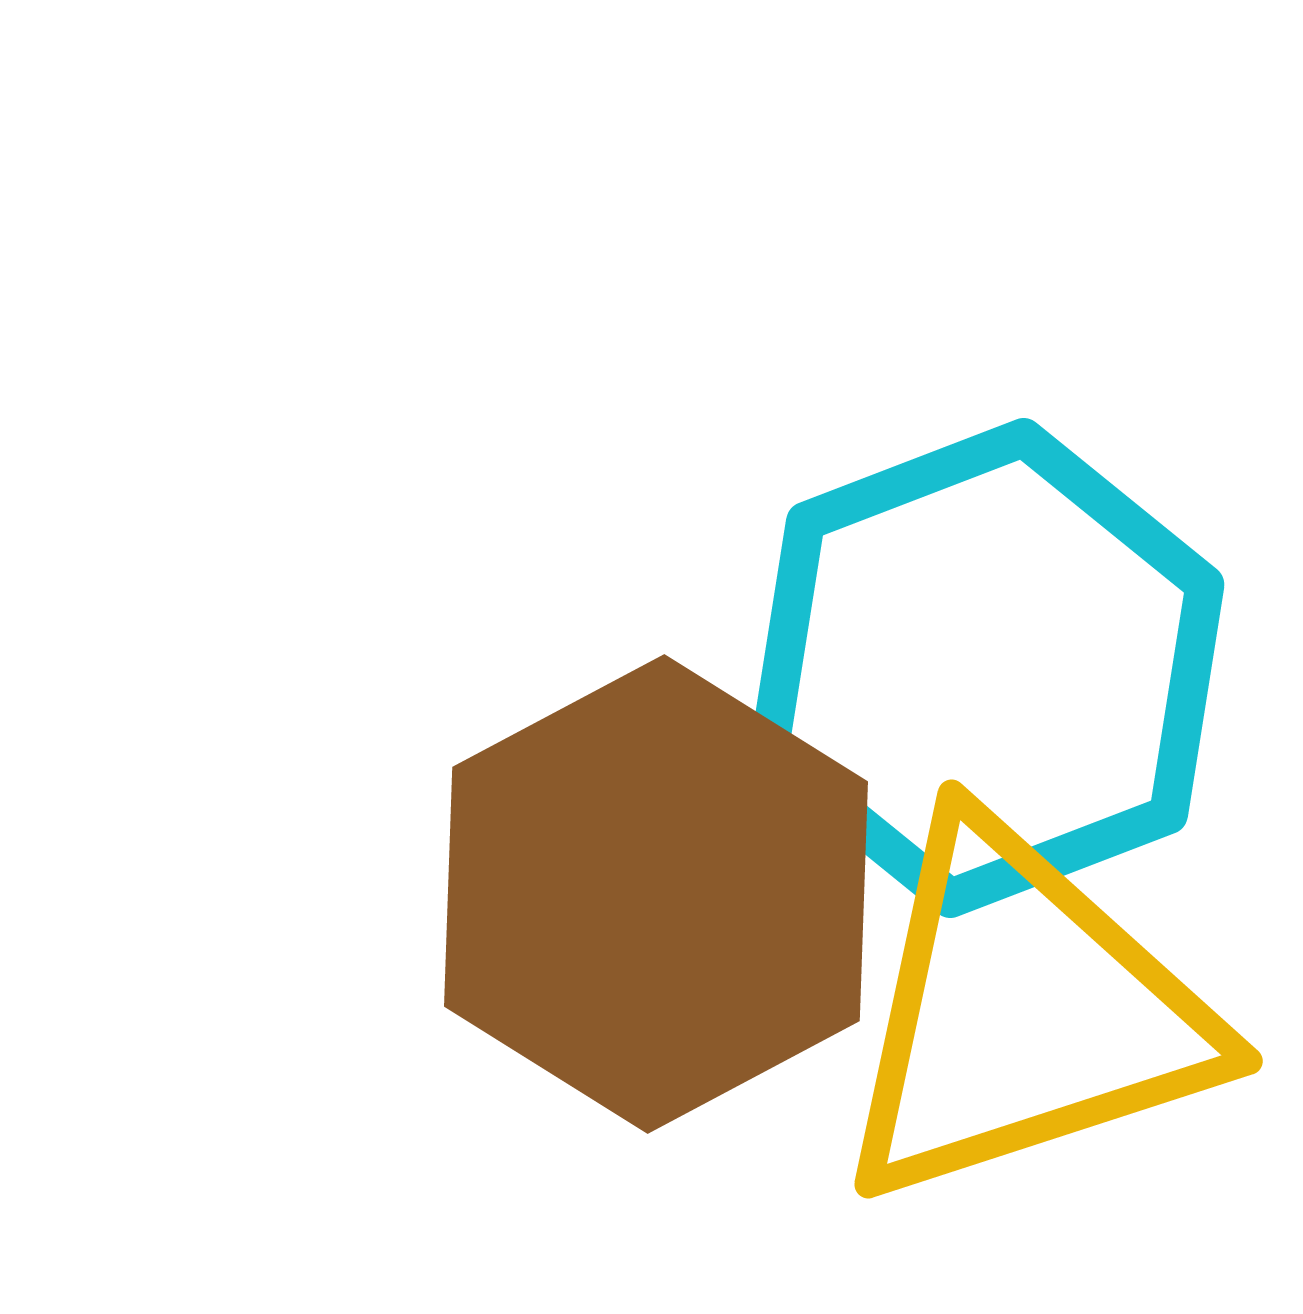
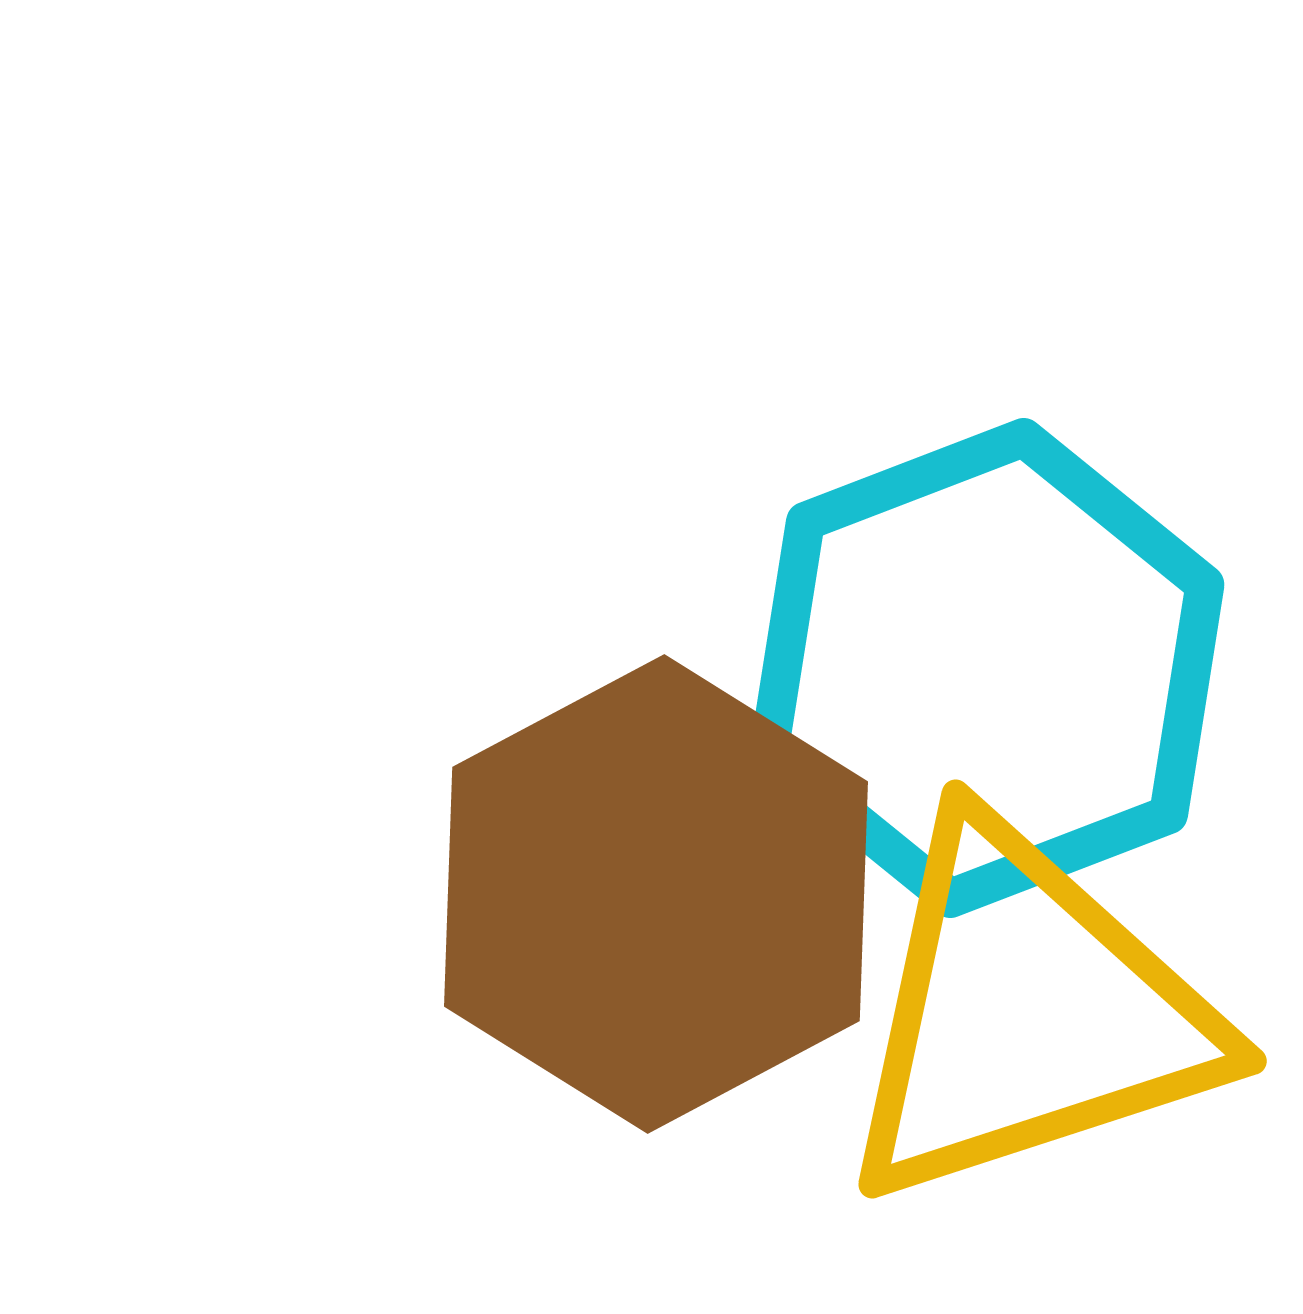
yellow triangle: moved 4 px right
